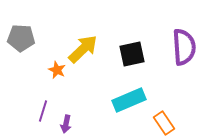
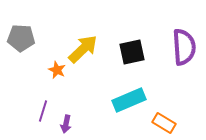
black square: moved 2 px up
orange rectangle: rotated 25 degrees counterclockwise
